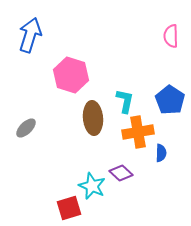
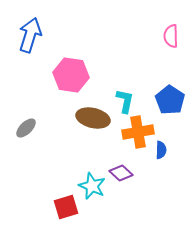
pink hexagon: rotated 8 degrees counterclockwise
brown ellipse: rotated 72 degrees counterclockwise
blue semicircle: moved 3 px up
red square: moved 3 px left, 1 px up
